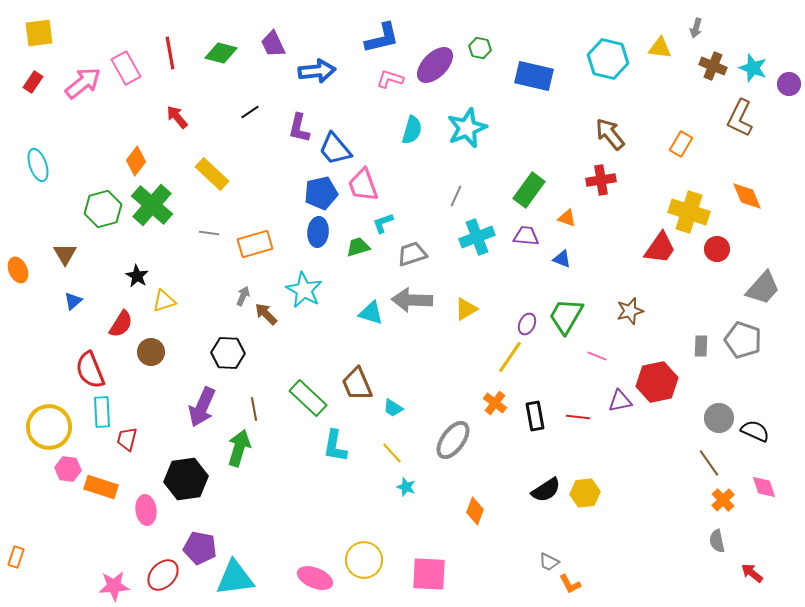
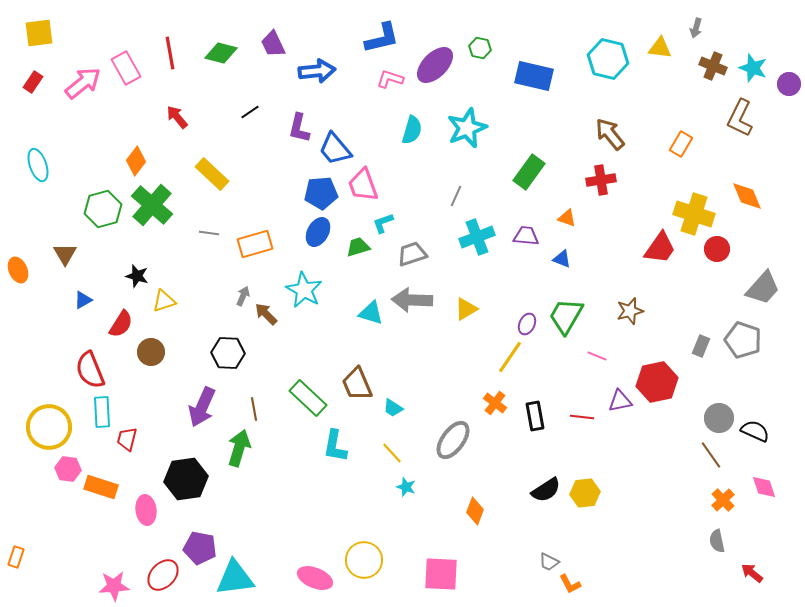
green rectangle at (529, 190): moved 18 px up
blue pentagon at (321, 193): rotated 8 degrees clockwise
yellow cross at (689, 212): moved 5 px right, 2 px down
blue ellipse at (318, 232): rotated 24 degrees clockwise
black star at (137, 276): rotated 15 degrees counterclockwise
blue triangle at (73, 301): moved 10 px right, 1 px up; rotated 12 degrees clockwise
gray rectangle at (701, 346): rotated 20 degrees clockwise
red line at (578, 417): moved 4 px right
brown line at (709, 463): moved 2 px right, 8 px up
pink square at (429, 574): moved 12 px right
